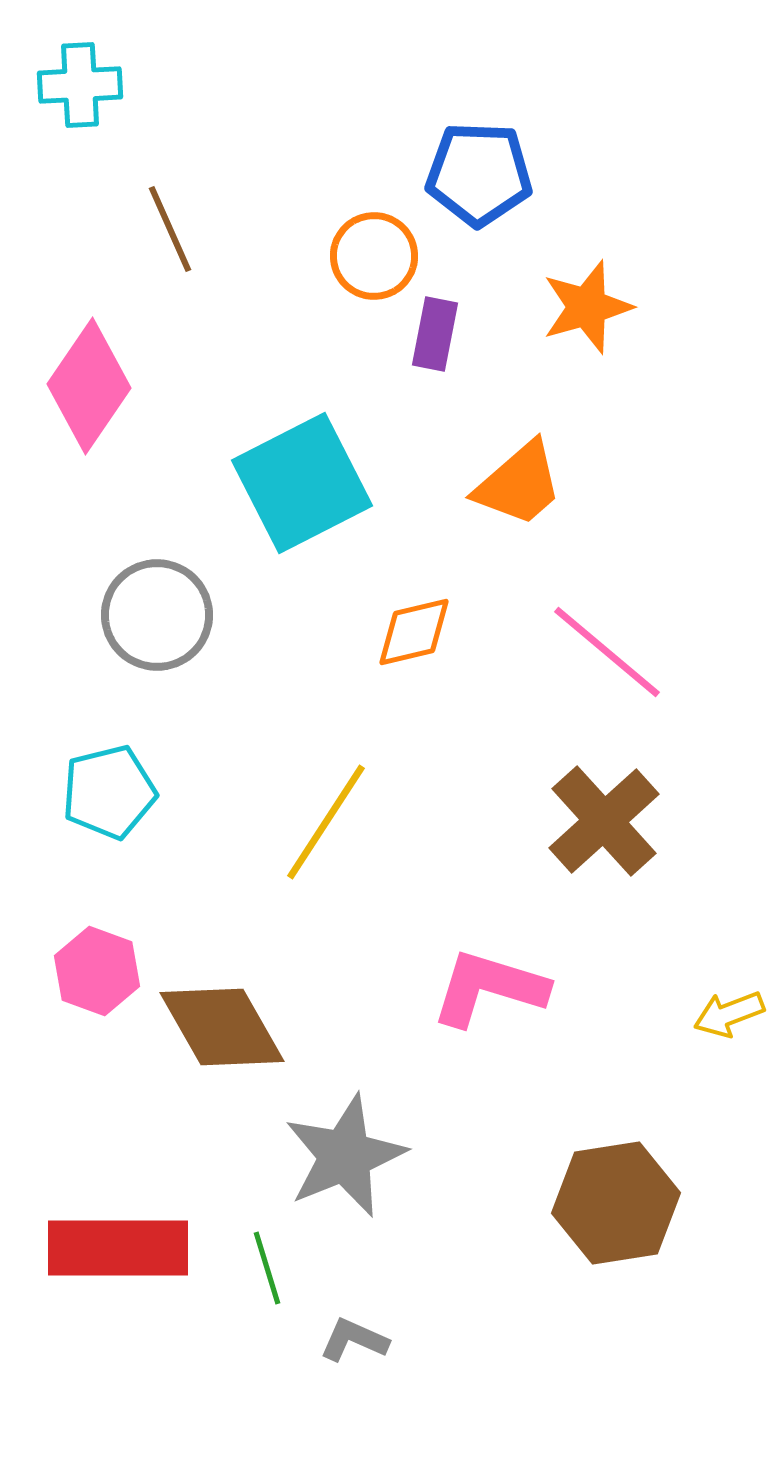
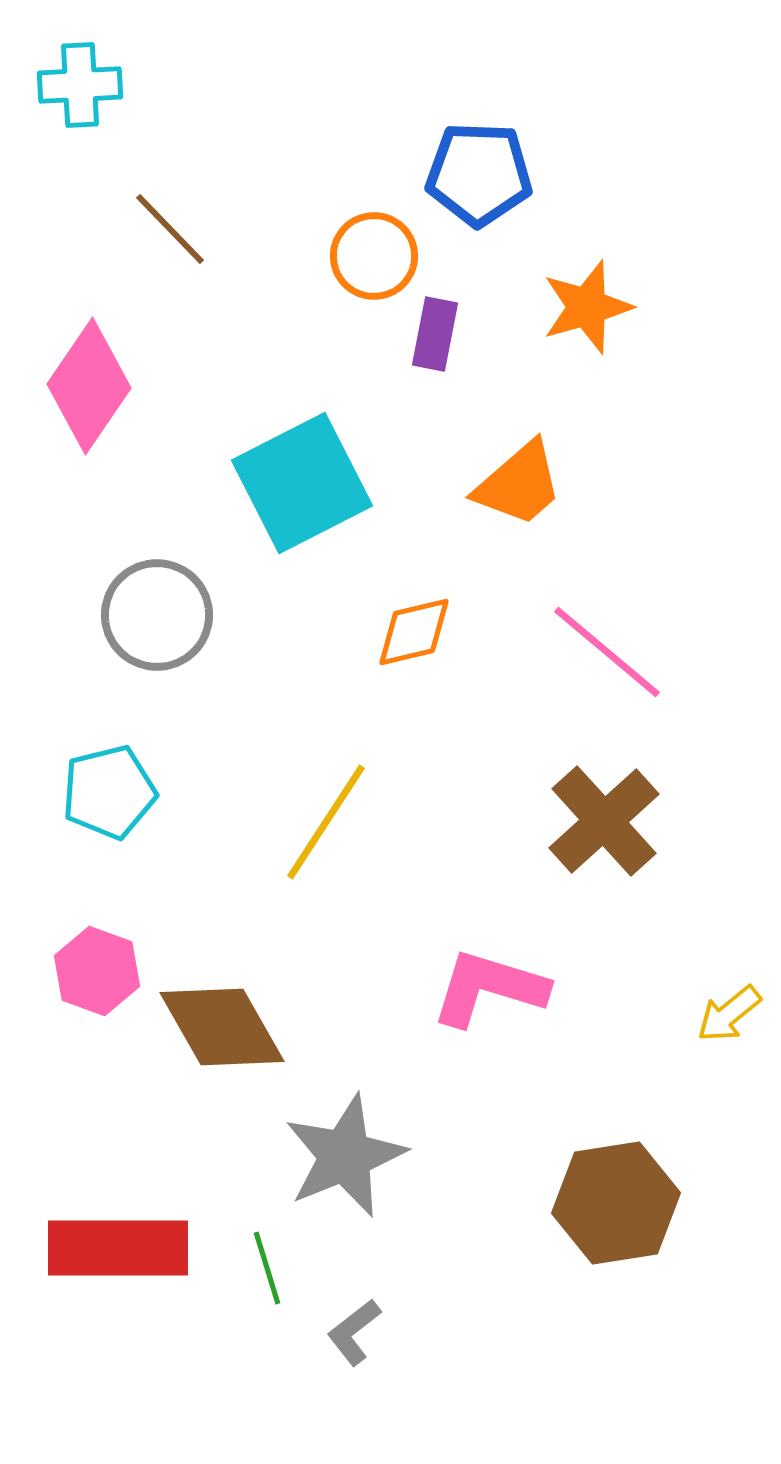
brown line: rotated 20 degrees counterclockwise
yellow arrow: rotated 18 degrees counterclockwise
gray L-shape: moved 8 px up; rotated 62 degrees counterclockwise
